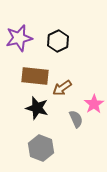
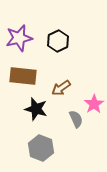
brown rectangle: moved 12 px left
brown arrow: moved 1 px left
black star: moved 1 px left, 1 px down
